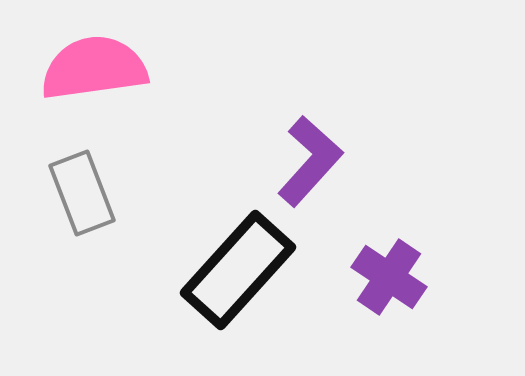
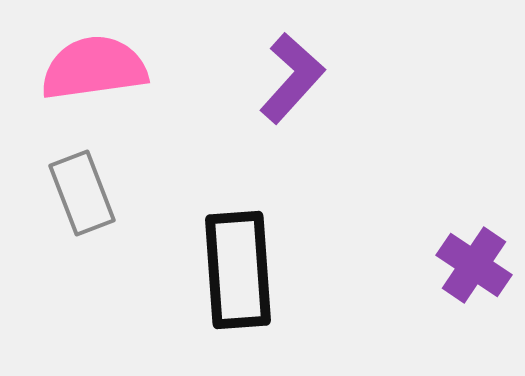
purple L-shape: moved 18 px left, 83 px up
black rectangle: rotated 46 degrees counterclockwise
purple cross: moved 85 px right, 12 px up
